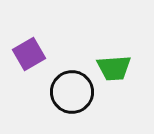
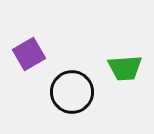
green trapezoid: moved 11 px right
